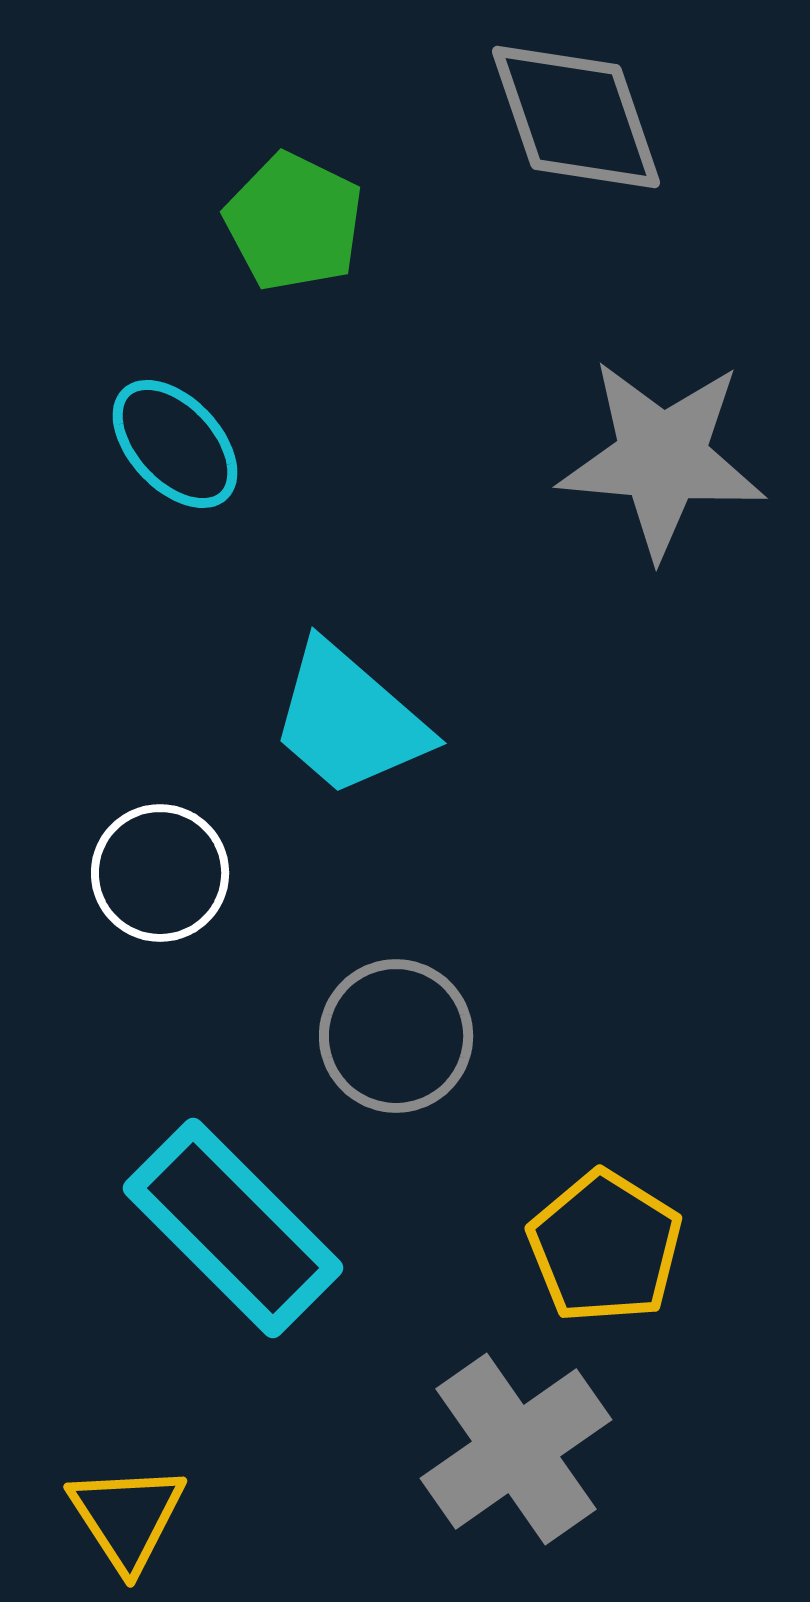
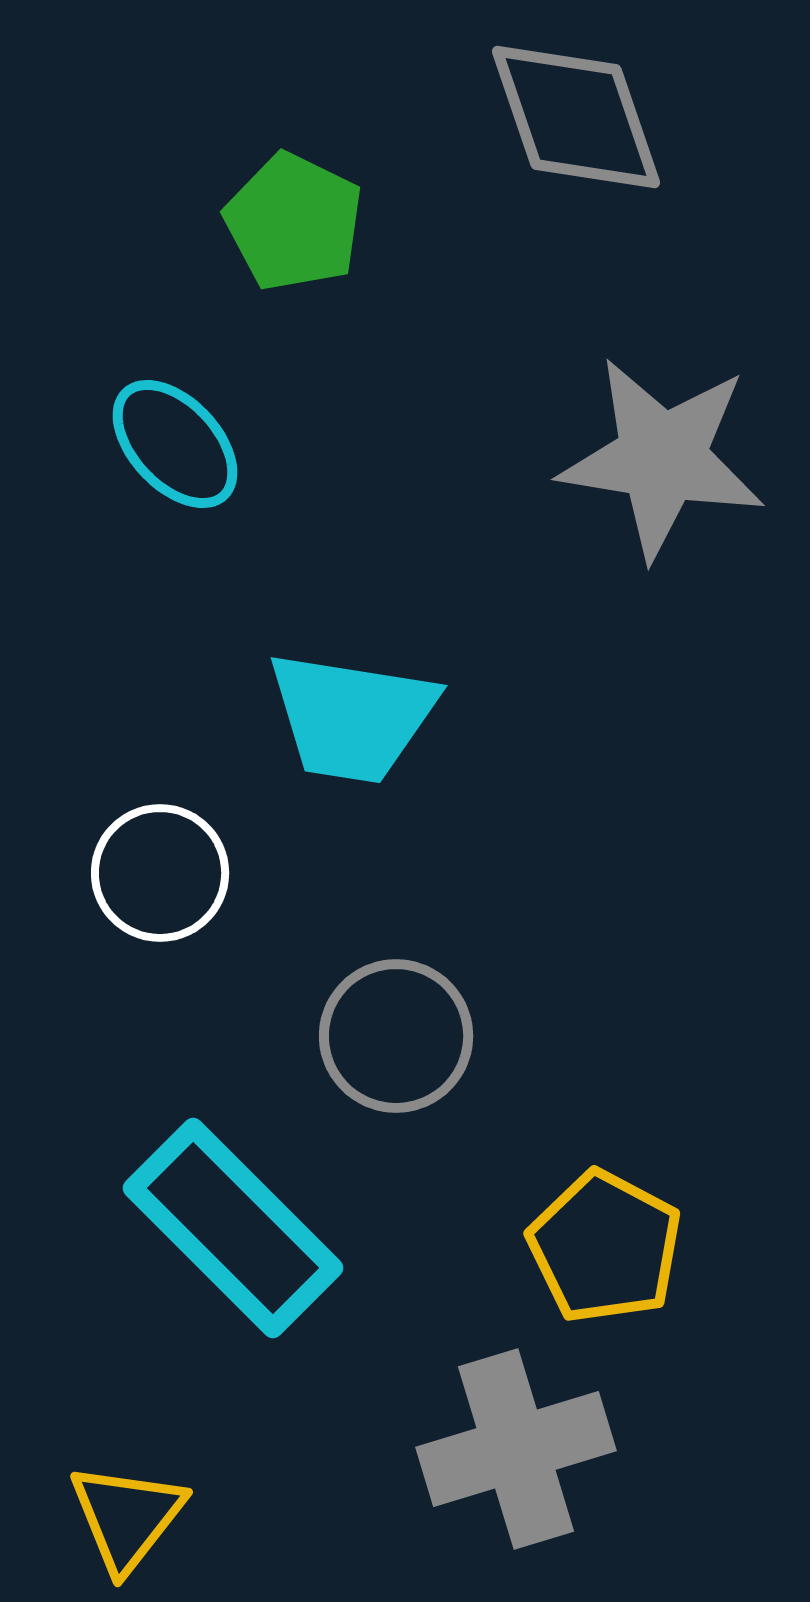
gray star: rotated 4 degrees clockwise
cyan trapezoid: moved 3 px right, 3 px up; rotated 32 degrees counterclockwise
yellow pentagon: rotated 4 degrees counterclockwise
gray cross: rotated 18 degrees clockwise
yellow triangle: rotated 11 degrees clockwise
